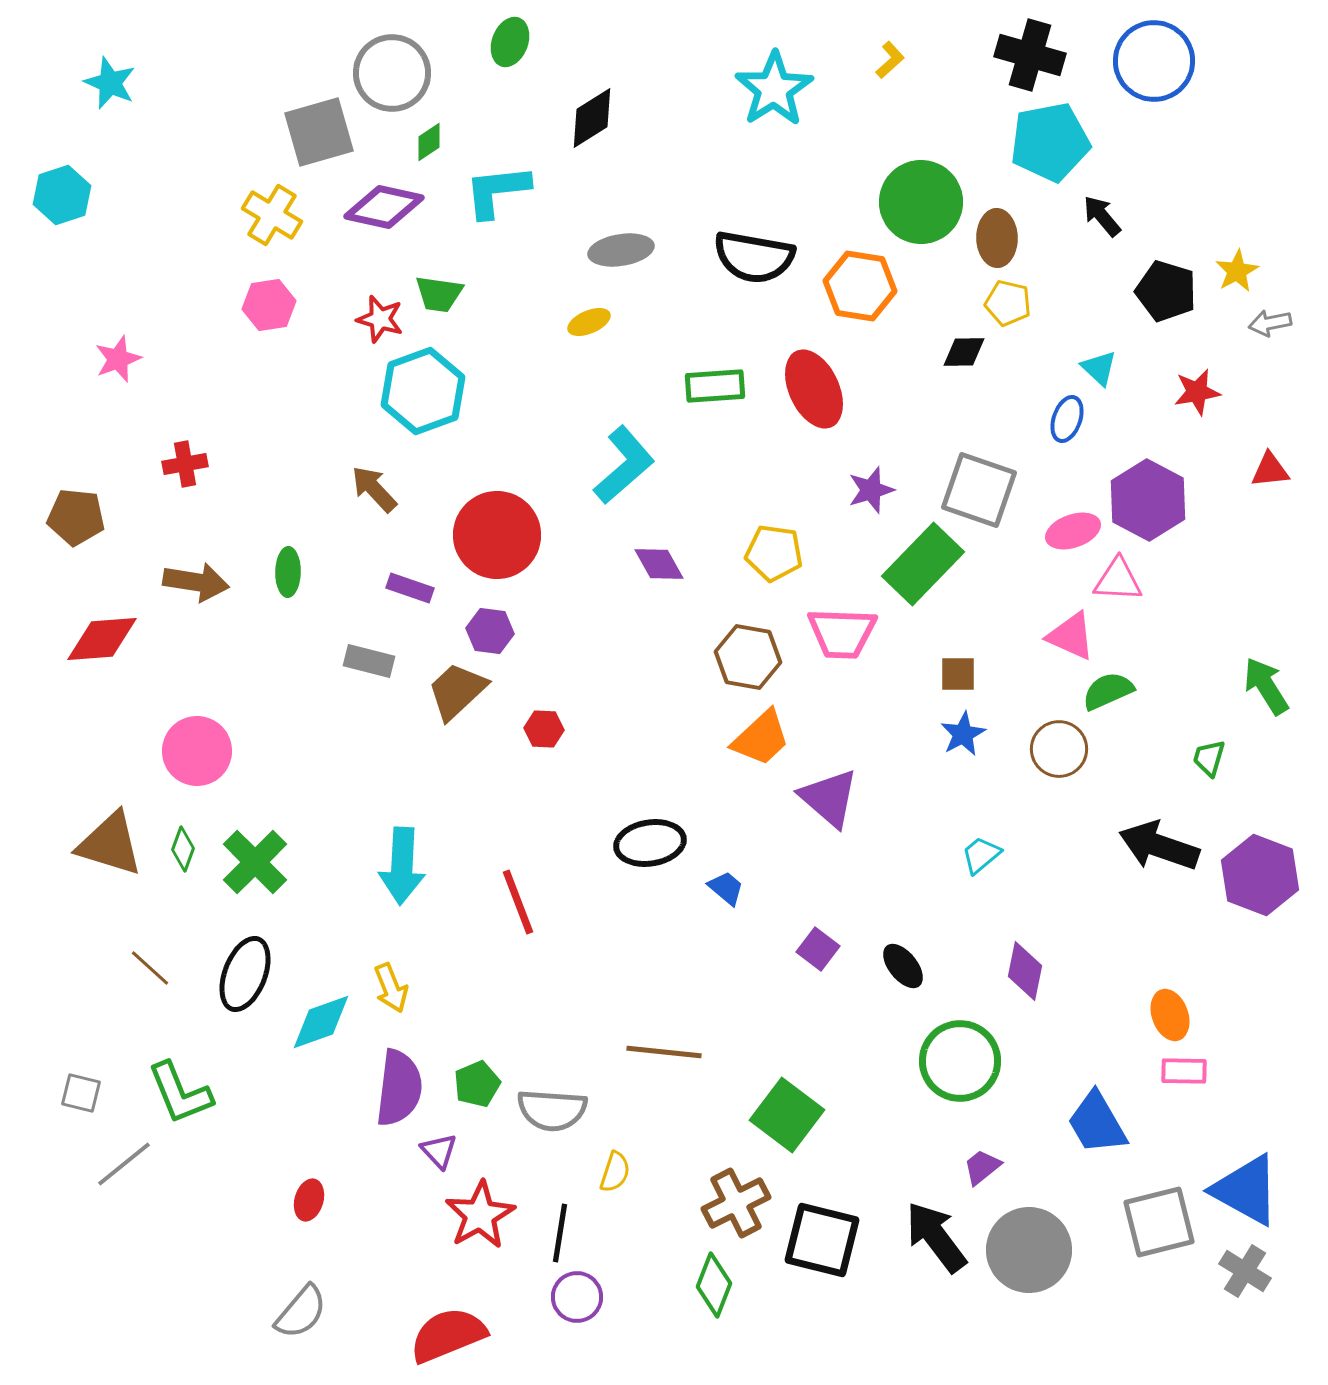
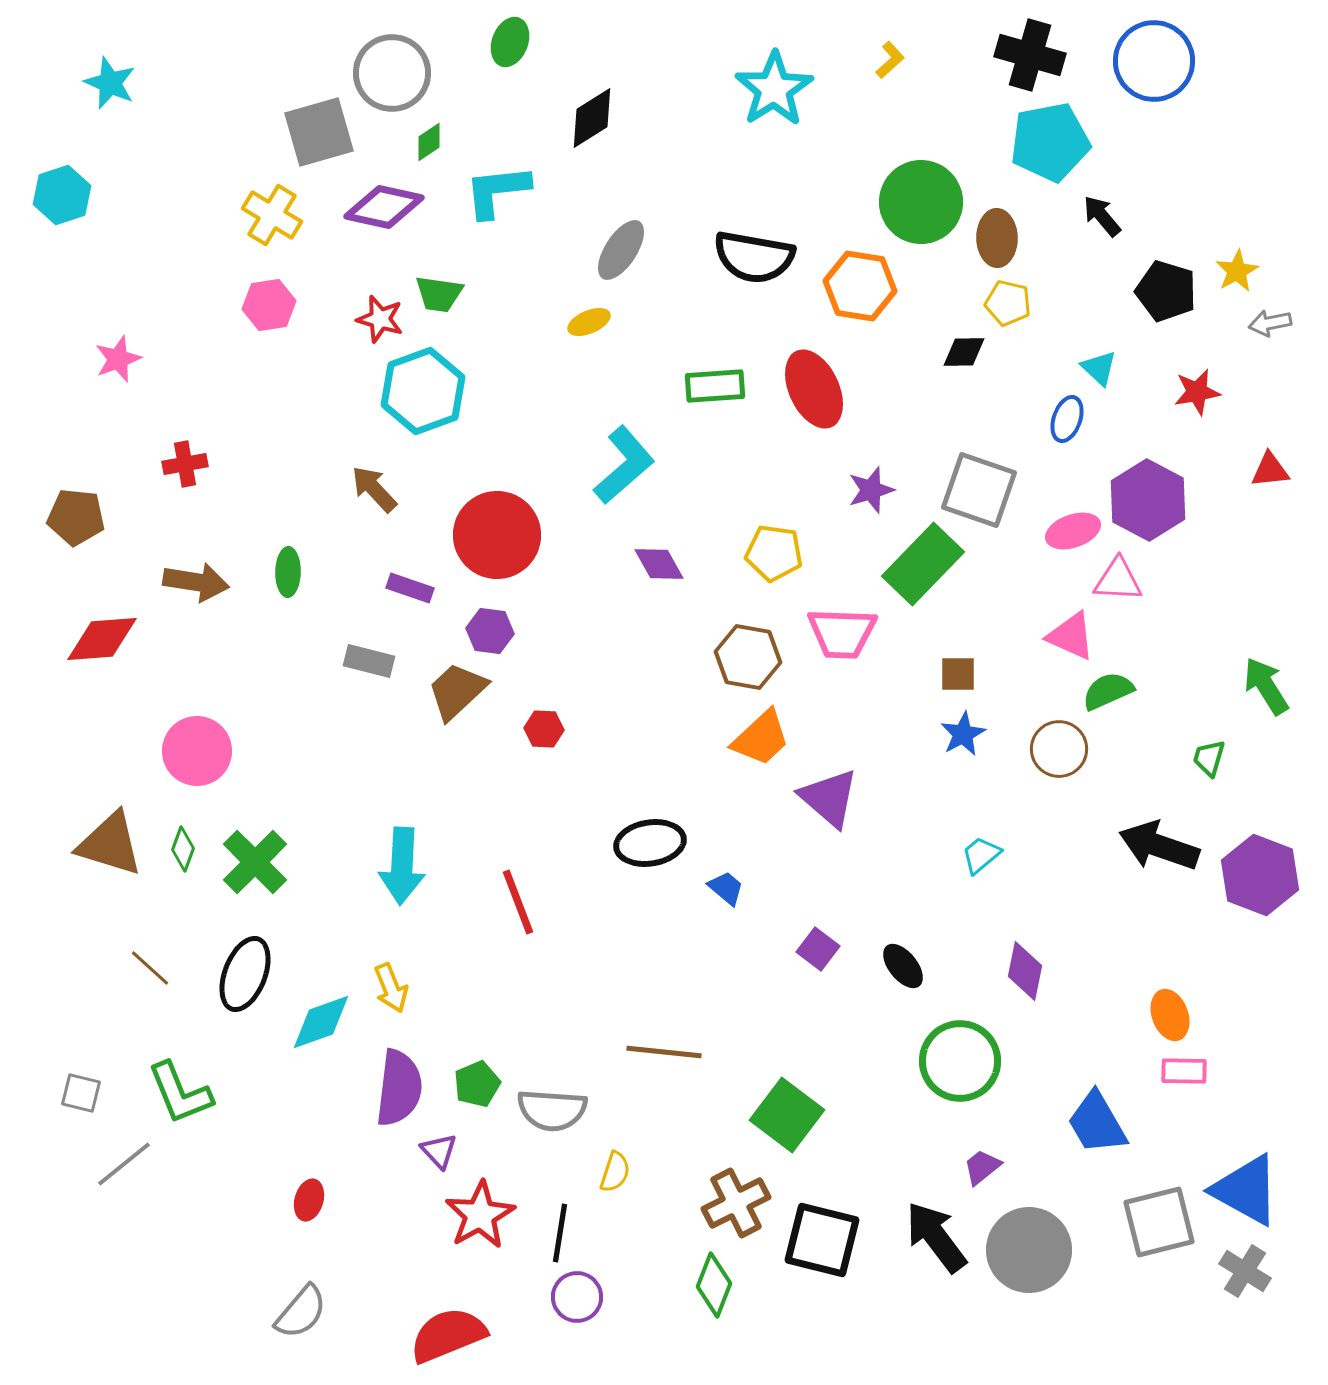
gray ellipse at (621, 250): rotated 48 degrees counterclockwise
